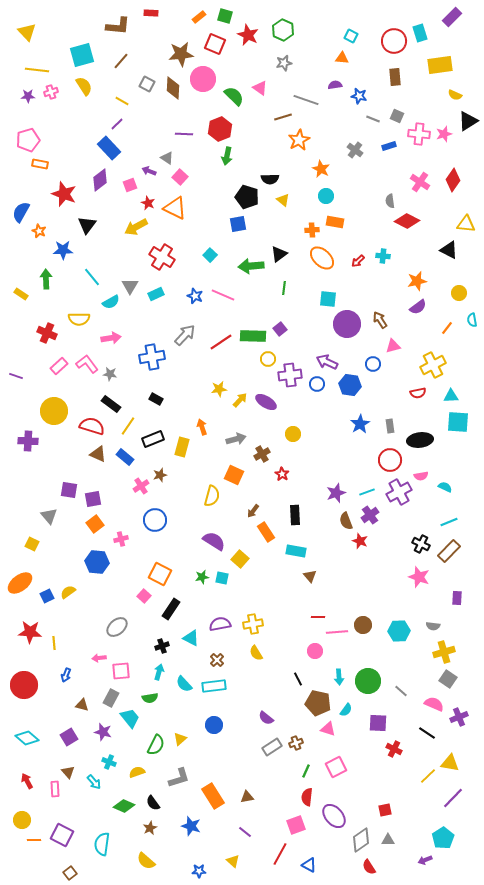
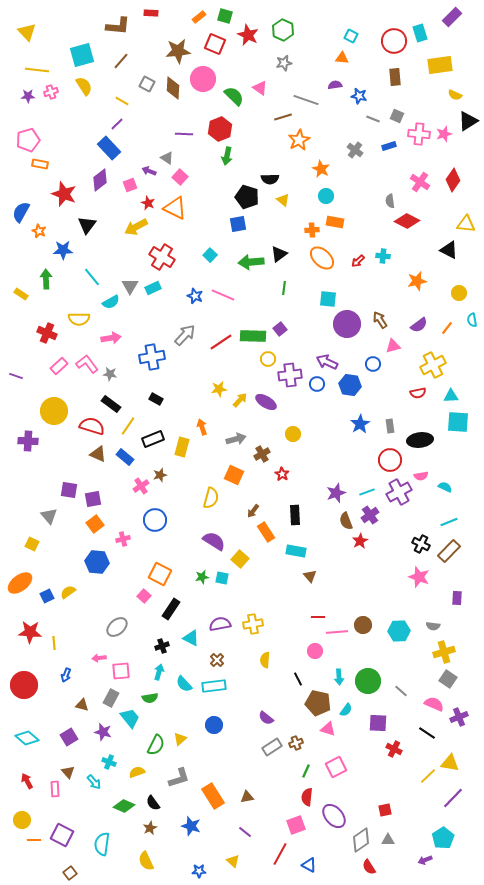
brown star at (181, 54): moved 3 px left, 3 px up
green arrow at (251, 266): moved 4 px up
cyan rectangle at (156, 294): moved 3 px left, 6 px up
purple semicircle at (418, 307): moved 1 px right, 18 px down
yellow semicircle at (212, 496): moved 1 px left, 2 px down
pink cross at (121, 539): moved 2 px right
red star at (360, 541): rotated 21 degrees clockwise
yellow semicircle at (256, 653): moved 9 px right, 7 px down; rotated 35 degrees clockwise
yellow semicircle at (146, 861): rotated 24 degrees clockwise
